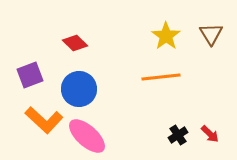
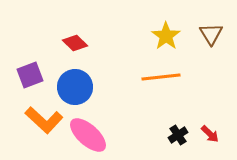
blue circle: moved 4 px left, 2 px up
pink ellipse: moved 1 px right, 1 px up
